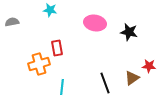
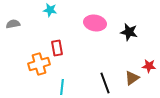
gray semicircle: moved 1 px right, 2 px down
